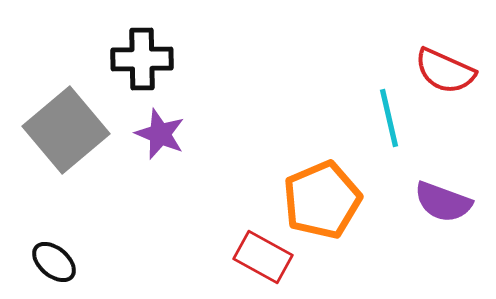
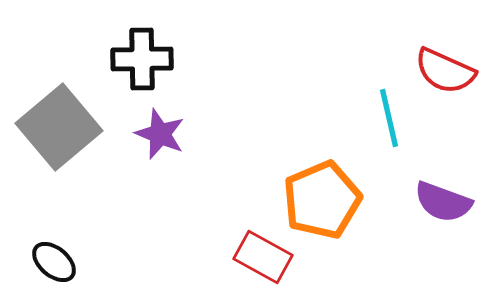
gray square: moved 7 px left, 3 px up
